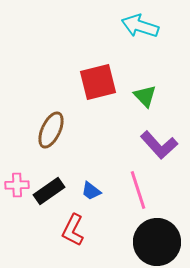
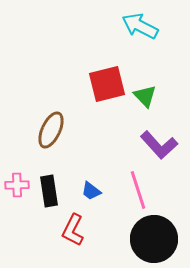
cyan arrow: rotated 9 degrees clockwise
red square: moved 9 px right, 2 px down
black rectangle: rotated 64 degrees counterclockwise
black circle: moved 3 px left, 3 px up
